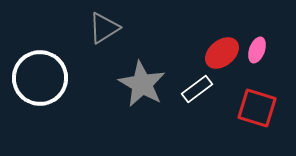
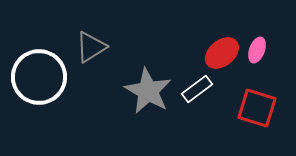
gray triangle: moved 13 px left, 19 px down
white circle: moved 1 px left, 1 px up
gray star: moved 6 px right, 7 px down
